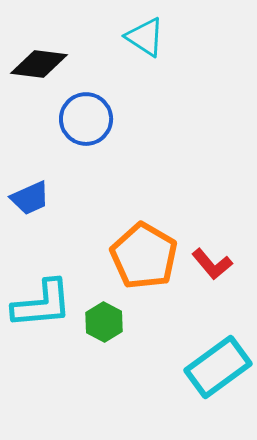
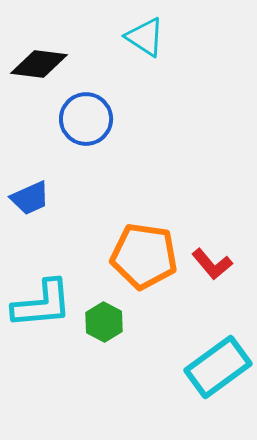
orange pentagon: rotated 22 degrees counterclockwise
